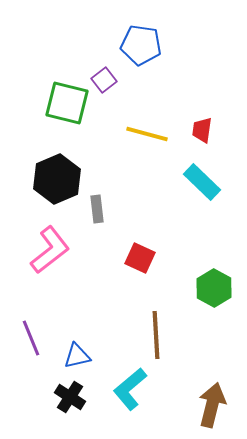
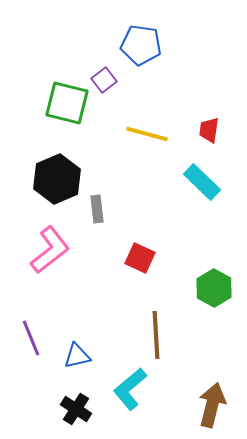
red trapezoid: moved 7 px right
black cross: moved 6 px right, 12 px down
